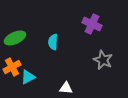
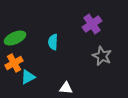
purple cross: rotated 30 degrees clockwise
gray star: moved 1 px left, 4 px up
orange cross: moved 2 px right, 4 px up
